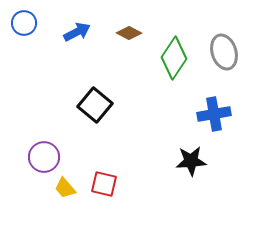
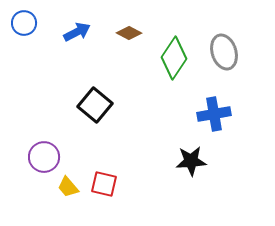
yellow trapezoid: moved 3 px right, 1 px up
